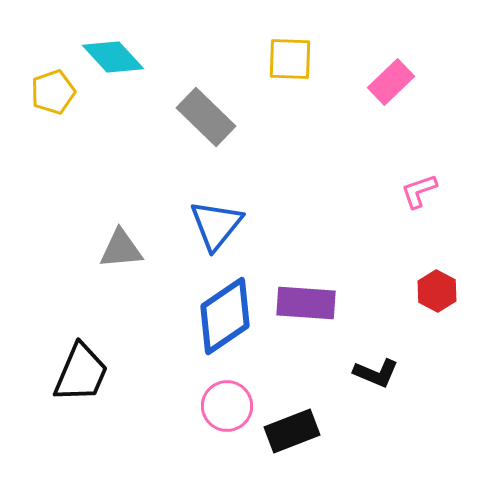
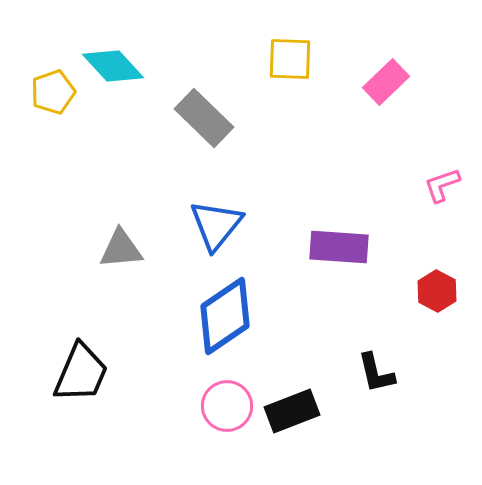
cyan diamond: moved 9 px down
pink rectangle: moved 5 px left
gray rectangle: moved 2 px left, 1 px down
pink L-shape: moved 23 px right, 6 px up
purple rectangle: moved 33 px right, 56 px up
black L-shape: rotated 54 degrees clockwise
black rectangle: moved 20 px up
